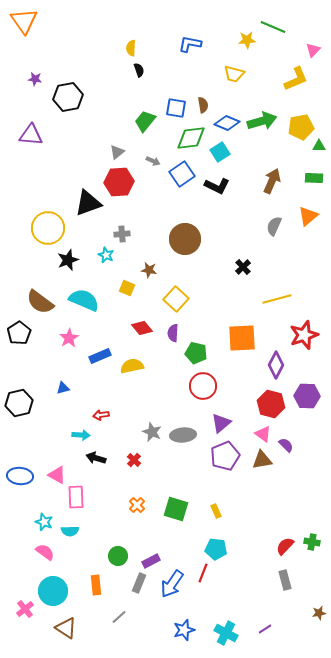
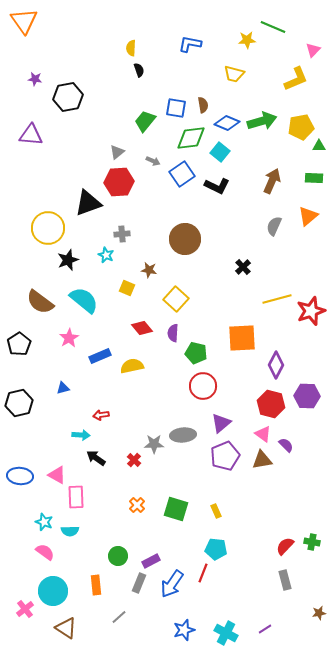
cyan square at (220, 152): rotated 18 degrees counterclockwise
cyan semicircle at (84, 300): rotated 16 degrees clockwise
black pentagon at (19, 333): moved 11 px down
red star at (304, 335): moved 7 px right, 24 px up
gray star at (152, 432): moved 2 px right, 12 px down; rotated 24 degrees counterclockwise
black arrow at (96, 458): rotated 18 degrees clockwise
